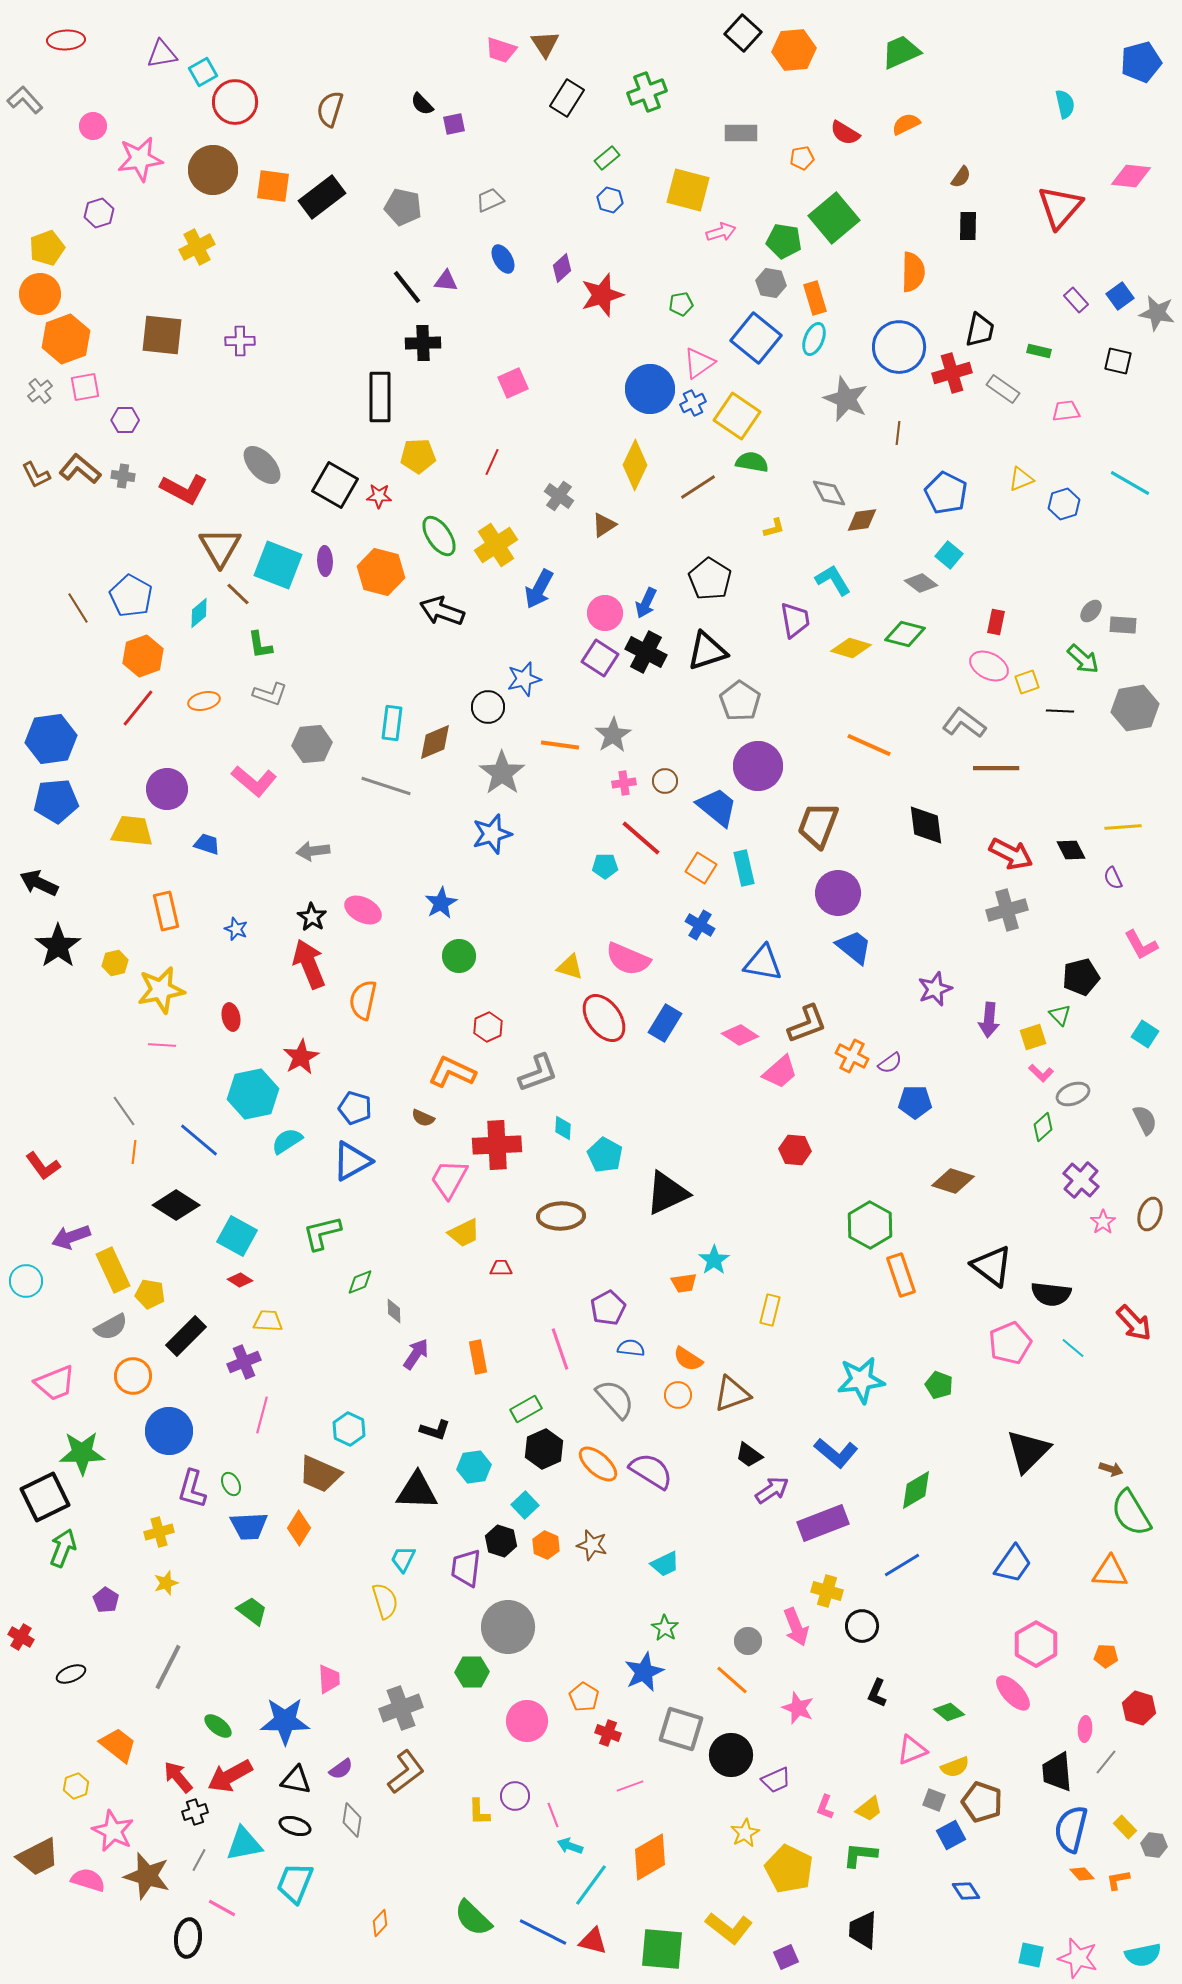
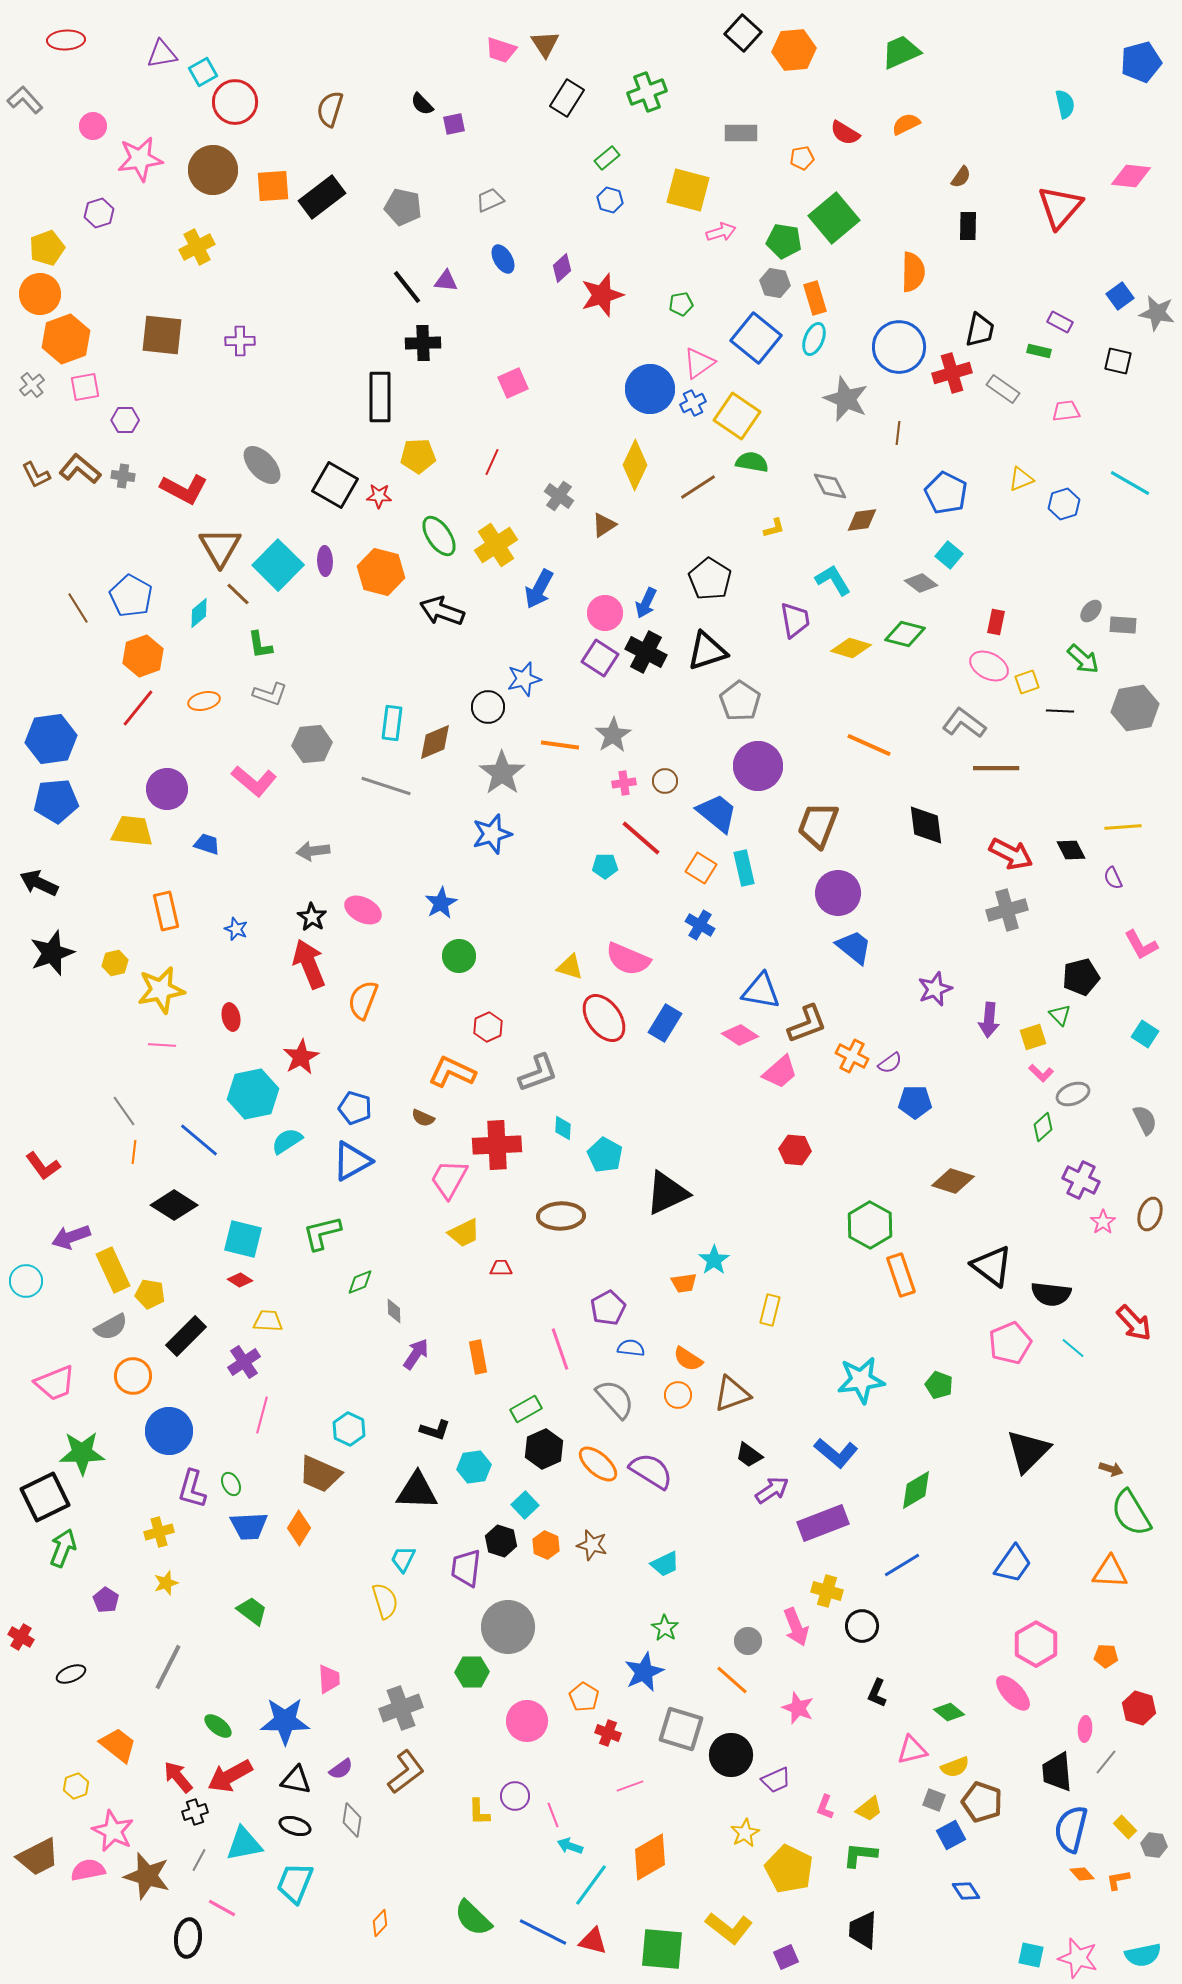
orange square at (273, 186): rotated 12 degrees counterclockwise
gray hexagon at (771, 283): moved 4 px right
purple rectangle at (1076, 300): moved 16 px left, 22 px down; rotated 20 degrees counterclockwise
gray cross at (40, 391): moved 8 px left, 6 px up
gray diamond at (829, 493): moved 1 px right, 7 px up
cyan square at (278, 565): rotated 24 degrees clockwise
blue trapezoid at (717, 807): moved 6 px down
black star at (58, 946): moved 6 px left, 7 px down; rotated 15 degrees clockwise
blue triangle at (763, 963): moved 2 px left, 28 px down
orange semicircle at (363, 1000): rotated 9 degrees clockwise
purple cross at (1081, 1180): rotated 15 degrees counterclockwise
black diamond at (176, 1205): moved 2 px left
cyan square at (237, 1236): moved 6 px right, 3 px down; rotated 15 degrees counterclockwise
purple cross at (244, 1362): rotated 12 degrees counterclockwise
pink triangle at (912, 1750): rotated 8 degrees clockwise
pink semicircle at (88, 1880): moved 10 px up; rotated 28 degrees counterclockwise
